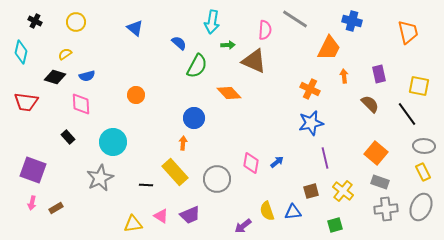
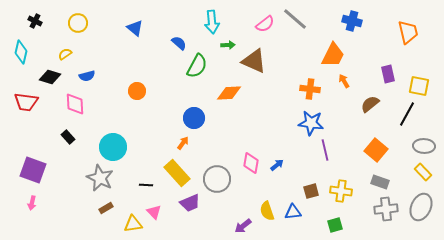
gray line at (295, 19): rotated 8 degrees clockwise
yellow circle at (76, 22): moved 2 px right, 1 px down
cyan arrow at (212, 22): rotated 15 degrees counterclockwise
pink semicircle at (265, 30): moved 6 px up; rotated 48 degrees clockwise
orange trapezoid at (329, 48): moved 4 px right, 7 px down
purple rectangle at (379, 74): moved 9 px right
orange arrow at (344, 76): moved 5 px down; rotated 24 degrees counterclockwise
black diamond at (55, 77): moved 5 px left
orange cross at (310, 89): rotated 18 degrees counterclockwise
orange diamond at (229, 93): rotated 50 degrees counterclockwise
orange circle at (136, 95): moved 1 px right, 4 px up
pink diamond at (81, 104): moved 6 px left
brown semicircle at (370, 104): rotated 84 degrees counterclockwise
black line at (407, 114): rotated 65 degrees clockwise
blue star at (311, 123): rotated 20 degrees clockwise
cyan circle at (113, 142): moved 5 px down
orange arrow at (183, 143): rotated 32 degrees clockwise
orange square at (376, 153): moved 3 px up
purple line at (325, 158): moved 8 px up
blue arrow at (277, 162): moved 3 px down
yellow rectangle at (175, 172): moved 2 px right, 1 px down
yellow rectangle at (423, 172): rotated 18 degrees counterclockwise
gray star at (100, 178): rotated 20 degrees counterclockwise
yellow cross at (343, 191): moved 2 px left; rotated 30 degrees counterclockwise
brown rectangle at (56, 208): moved 50 px right
purple trapezoid at (190, 215): moved 12 px up
pink triangle at (161, 216): moved 7 px left, 4 px up; rotated 14 degrees clockwise
